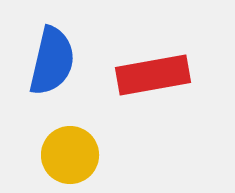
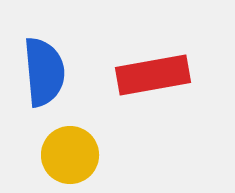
blue semicircle: moved 8 px left, 11 px down; rotated 18 degrees counterclockwise
